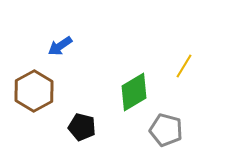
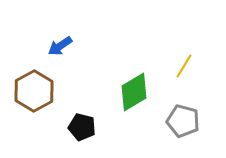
gray pentagon: moved 17 px right, 9 px up
